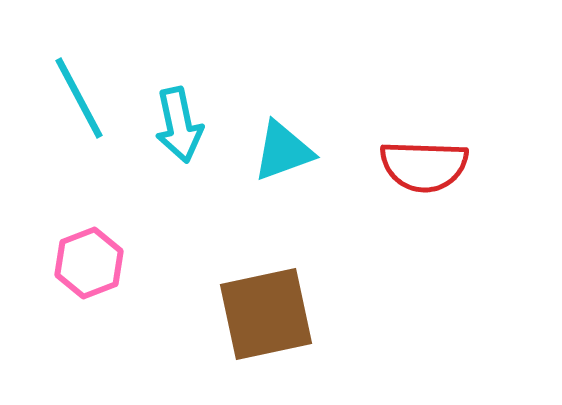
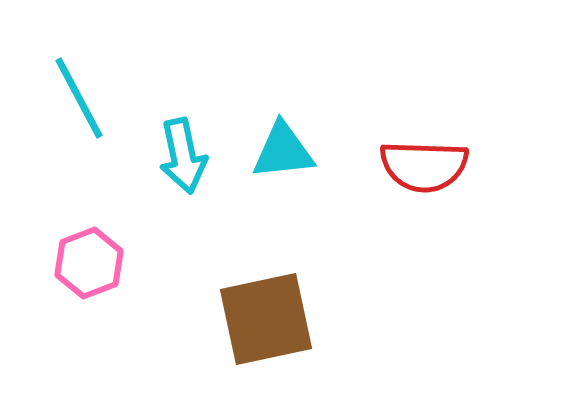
cyan arrow: moved 4 px right, 31 px down
cyan triangle: rotated 14 degrees clockwise
brown square: moved 5 px down
